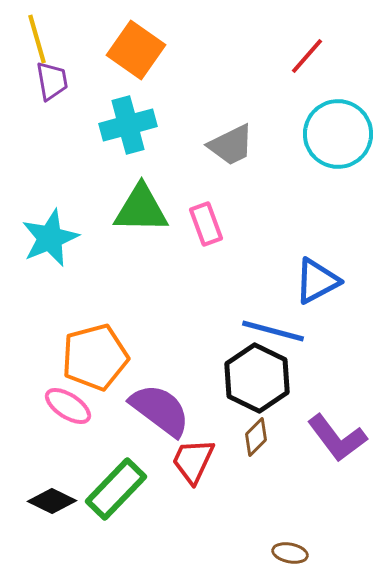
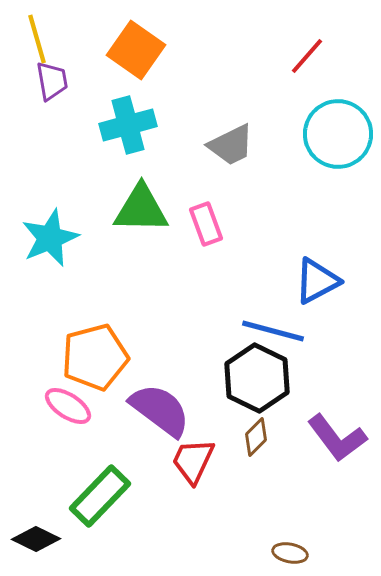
green rectangle: moved 16 px left, 7 px down
black diamond: moved 16 px left, 38 px down
